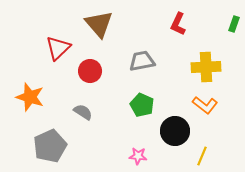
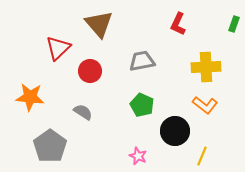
orange star: rotated 12 degrees counterclockwise
gray pentagon: rotated 12 degrees counterclockwise
pink star: rotated 18 degrees clockwise
